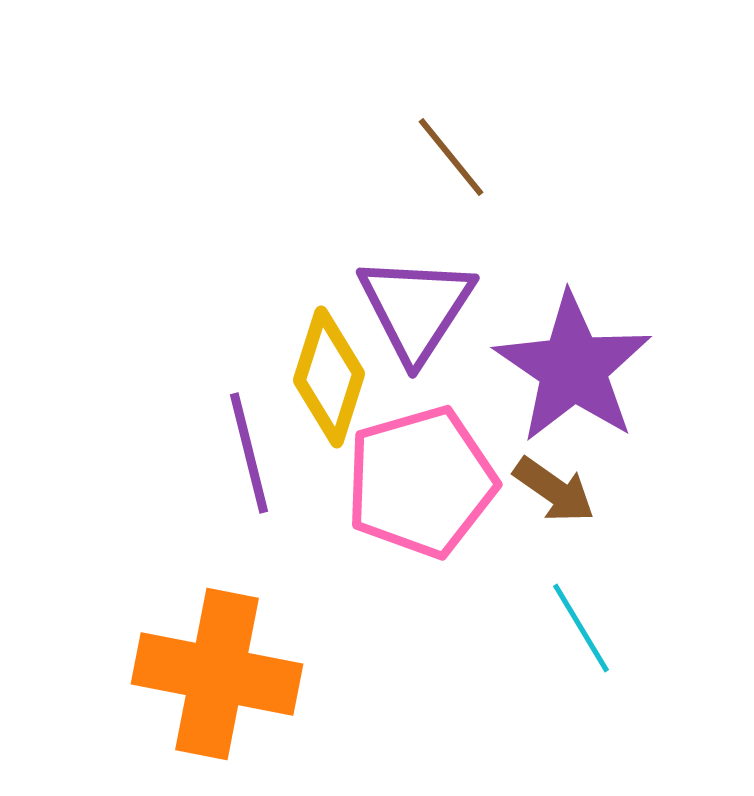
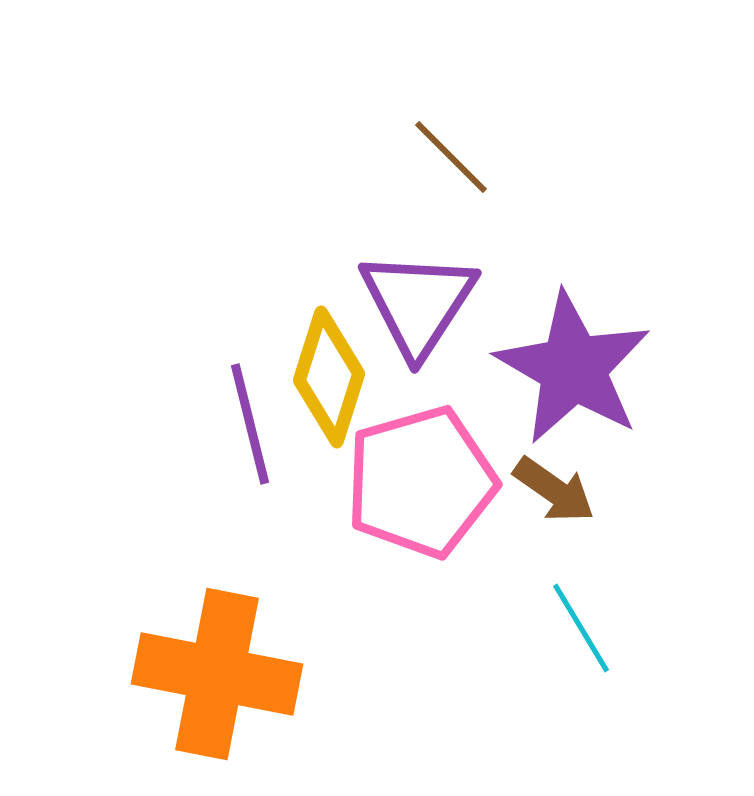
brown line: rotated 6 degrees counterclockwise
purple triangle: moved 2 px right, 5 px up
purple star: rotated 4 degrees counterclockwise
purple line: moved 1 px right, 29 px up
